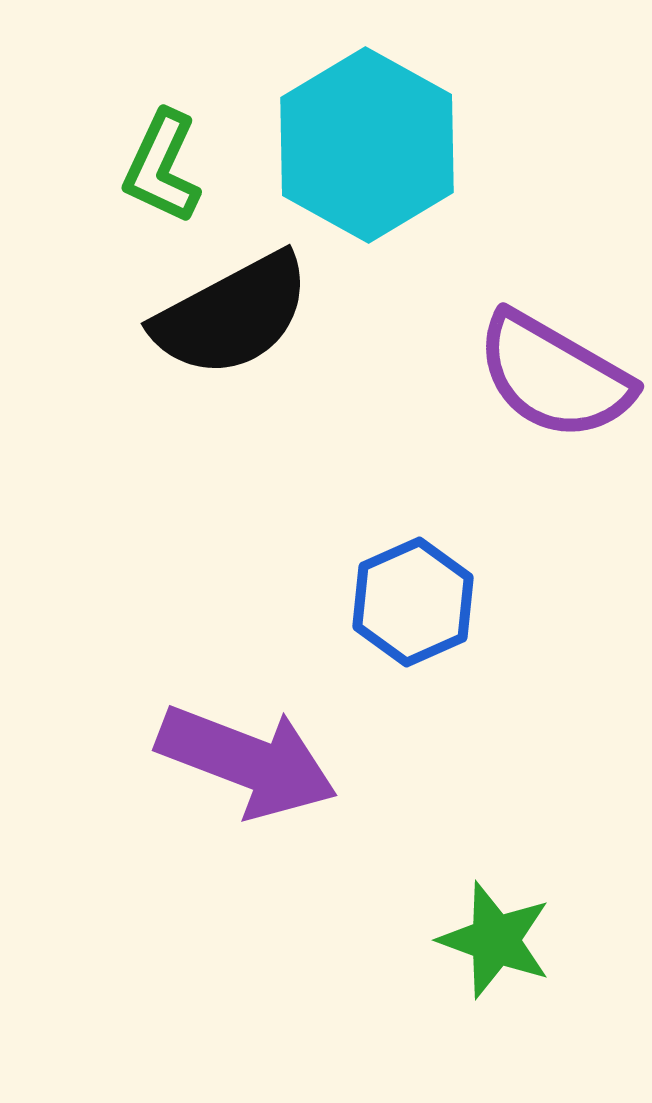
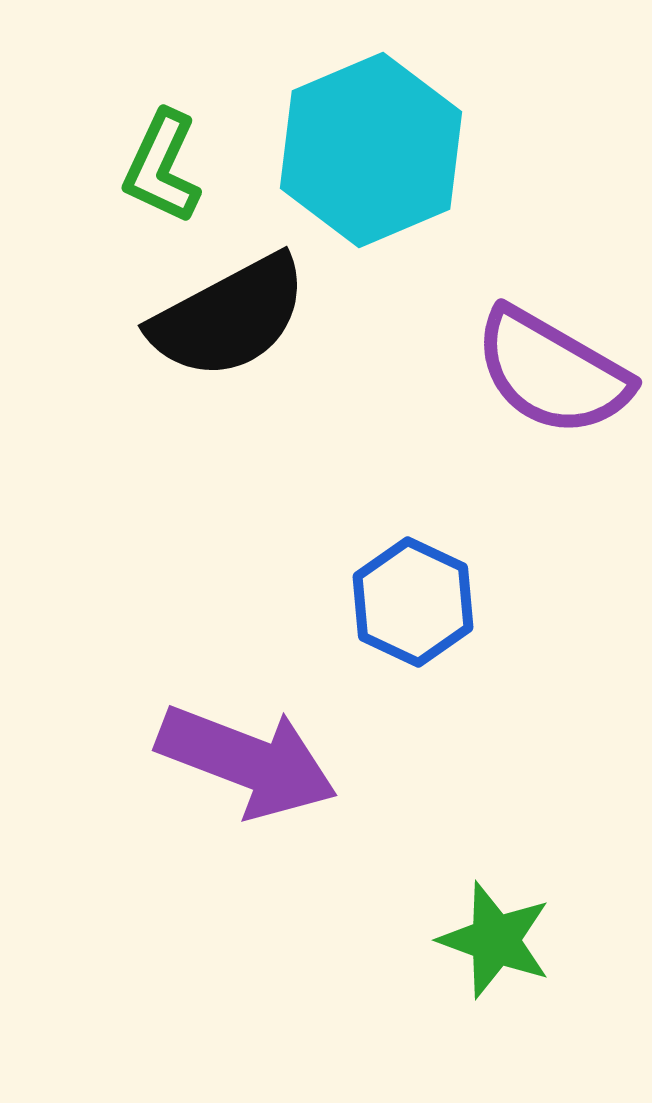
cyan hexagon: moved 4 px right, 5 px down; rotated 8 degrees clockwise
black semicircle: moved 3 px left, 2 px down
purple semicircle: moved 2 px left, 4 px up
blue hexagon: rotated 11 degrees counterclockwise
